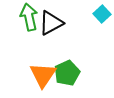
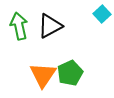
green arrow: moved 10 px left, 9 px down
black triangle: moved 1 px left, 3 px down
green pentagon: moved 3 px right
